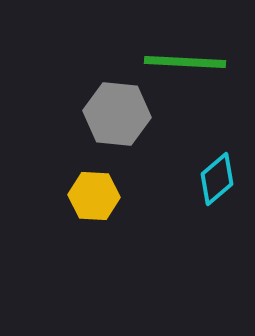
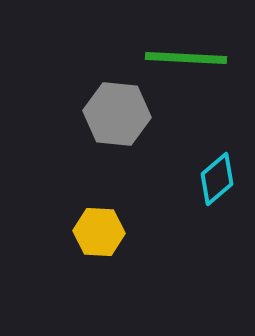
green line: moved 1 px right, 4 px up
yellow hexagon: moved 5 px right, 36 px down
